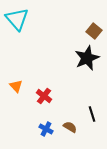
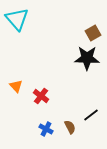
brown square: moved 1 px left, 2 px down; rotated 21 degrees clockwise
black star: rotated 25 degrees clockwise
red cross: moved 3 px left
black line: moved 1 px left, 1 px down; rotated 70 degrees clockwise
brown semicircle: rotated 32 degrees clockwise
